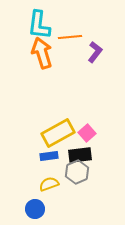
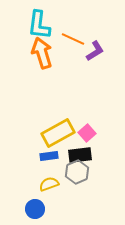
orange line: moved 3 px right, 2 px down; rotated 30 degrees clockwise
purple L-shape: moved 1 px up; rotated 20 degrees clockwise
